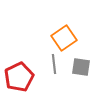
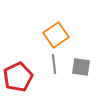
orange square: moved 8 px left, 3 px up
red pentagon: moved 1 px left
